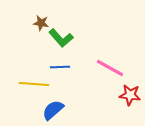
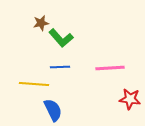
brown star: rotated 21 degrees counterclockwise
pink line: rotated 32 degrees counterclockwise
red star: moved 4 px down
blue semicircle: rotated 105 degrees clockwise
